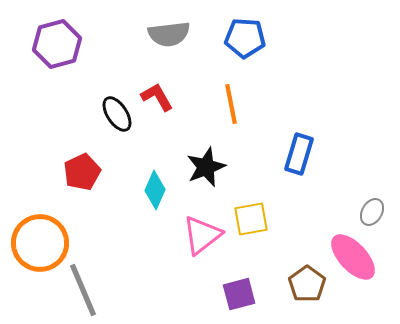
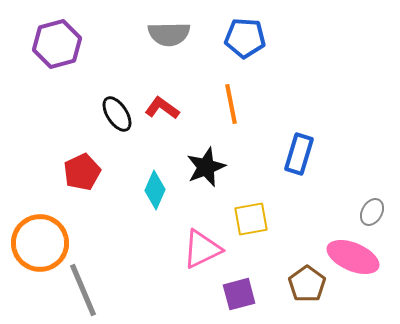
gray semicircle: rotated 6 degrees clockwise
red L-shape: moved 5 px right, 11 px down; rotated 24 degrees counterclockwise
pink triangle: moved 14 px down; rotated 12 degrees clockwise
pink ellipse: rotated 24 degrees counterclockwise
